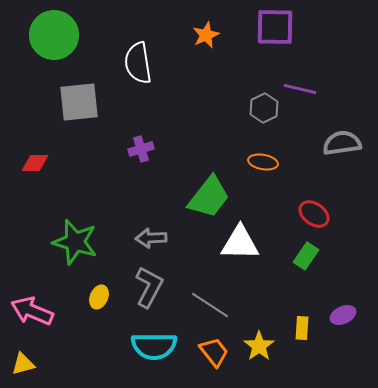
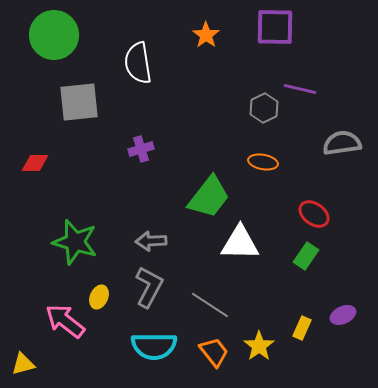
orange star: rotated 12 degrees counterclockwise
gray arrow: moved 3 px down
pink arrow: moved 33 px right, 10 px down; rotated 15 degrees clockwise
yellow rectangle: rotated 20 degrees clockwise
